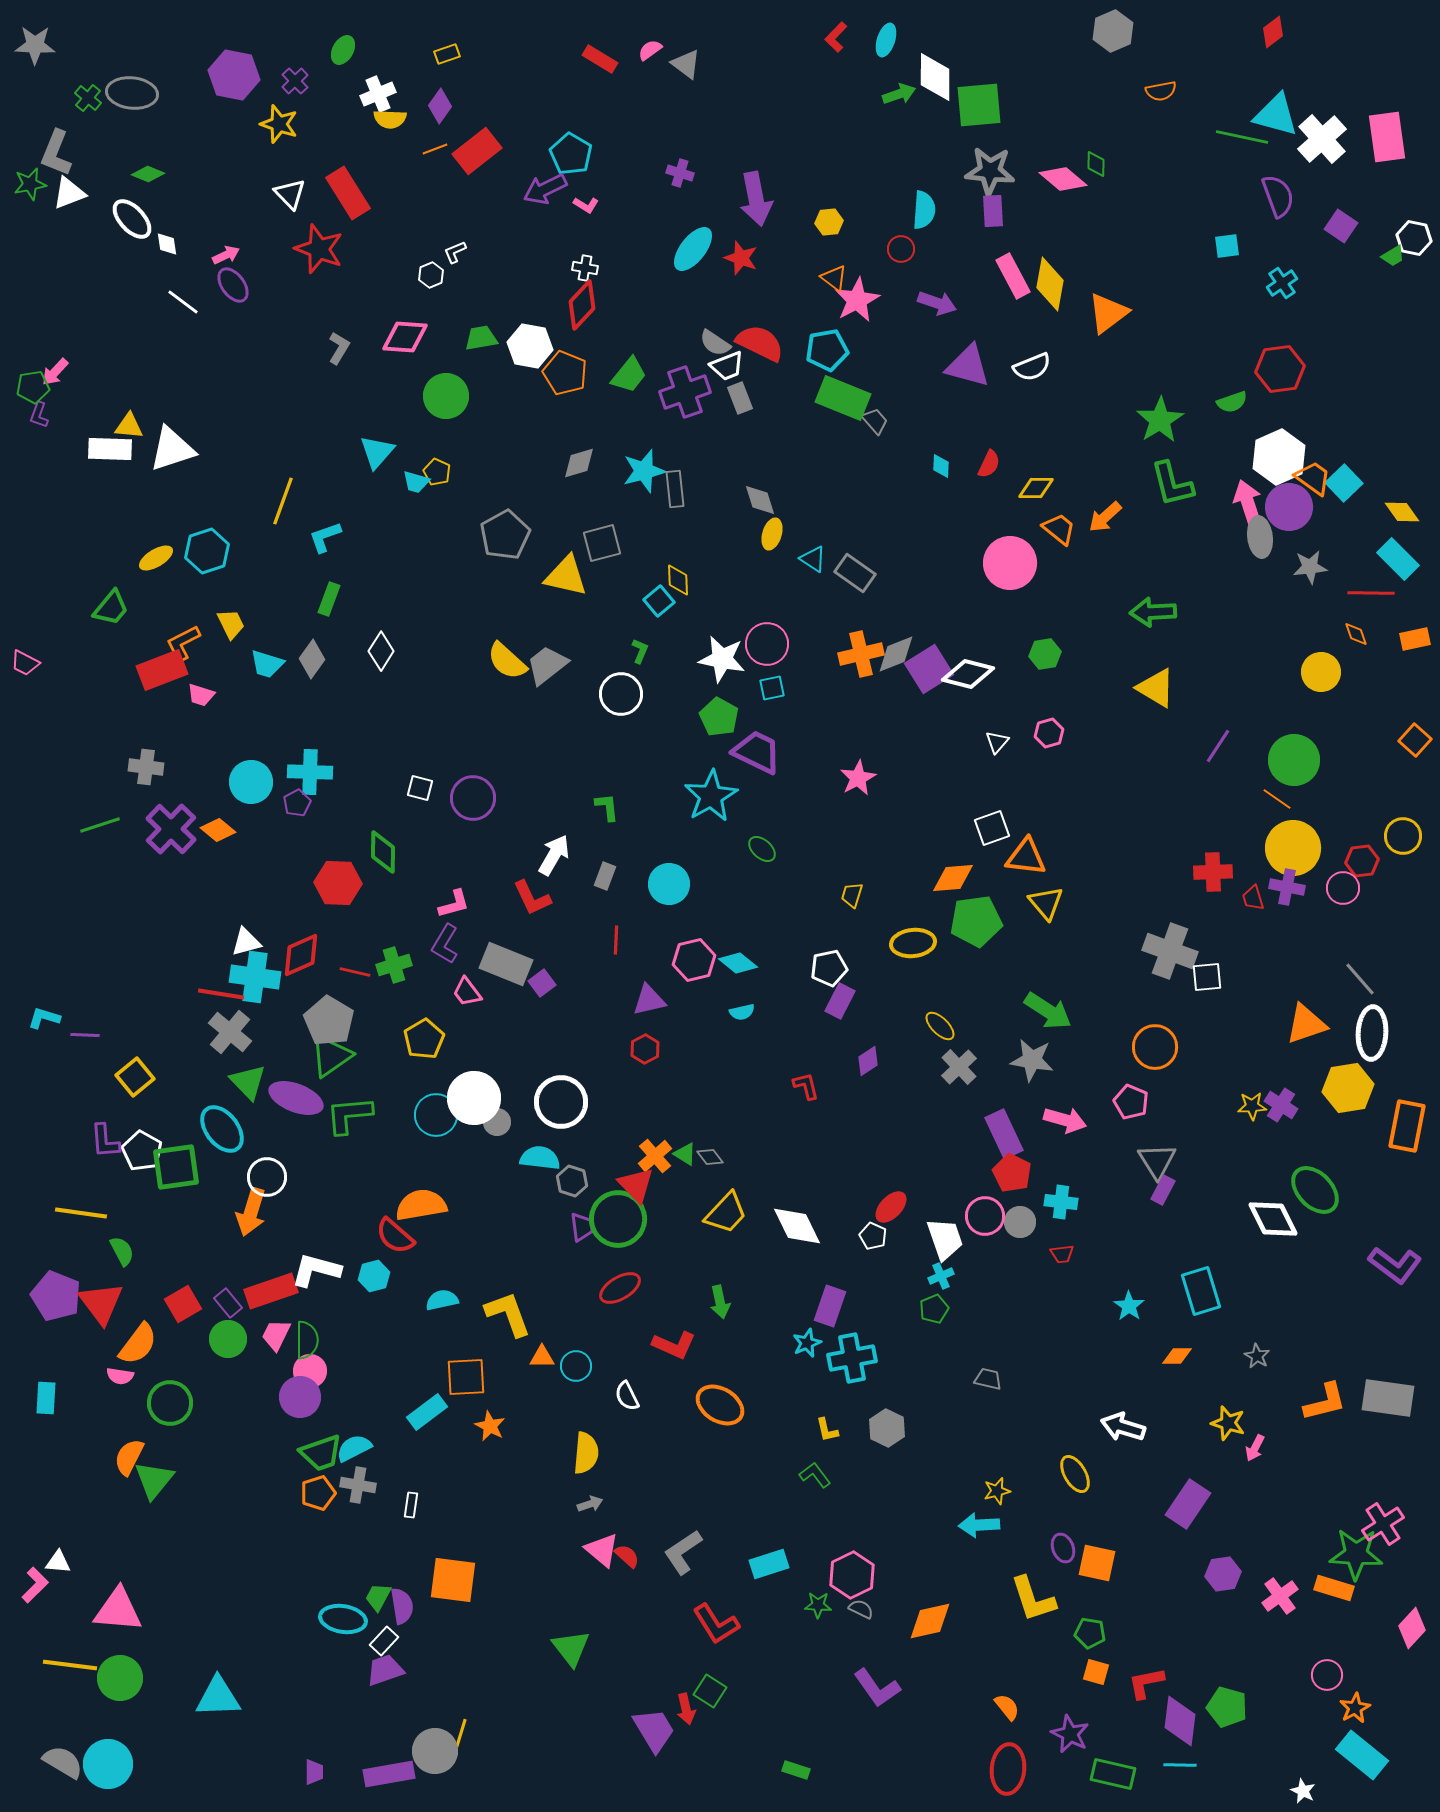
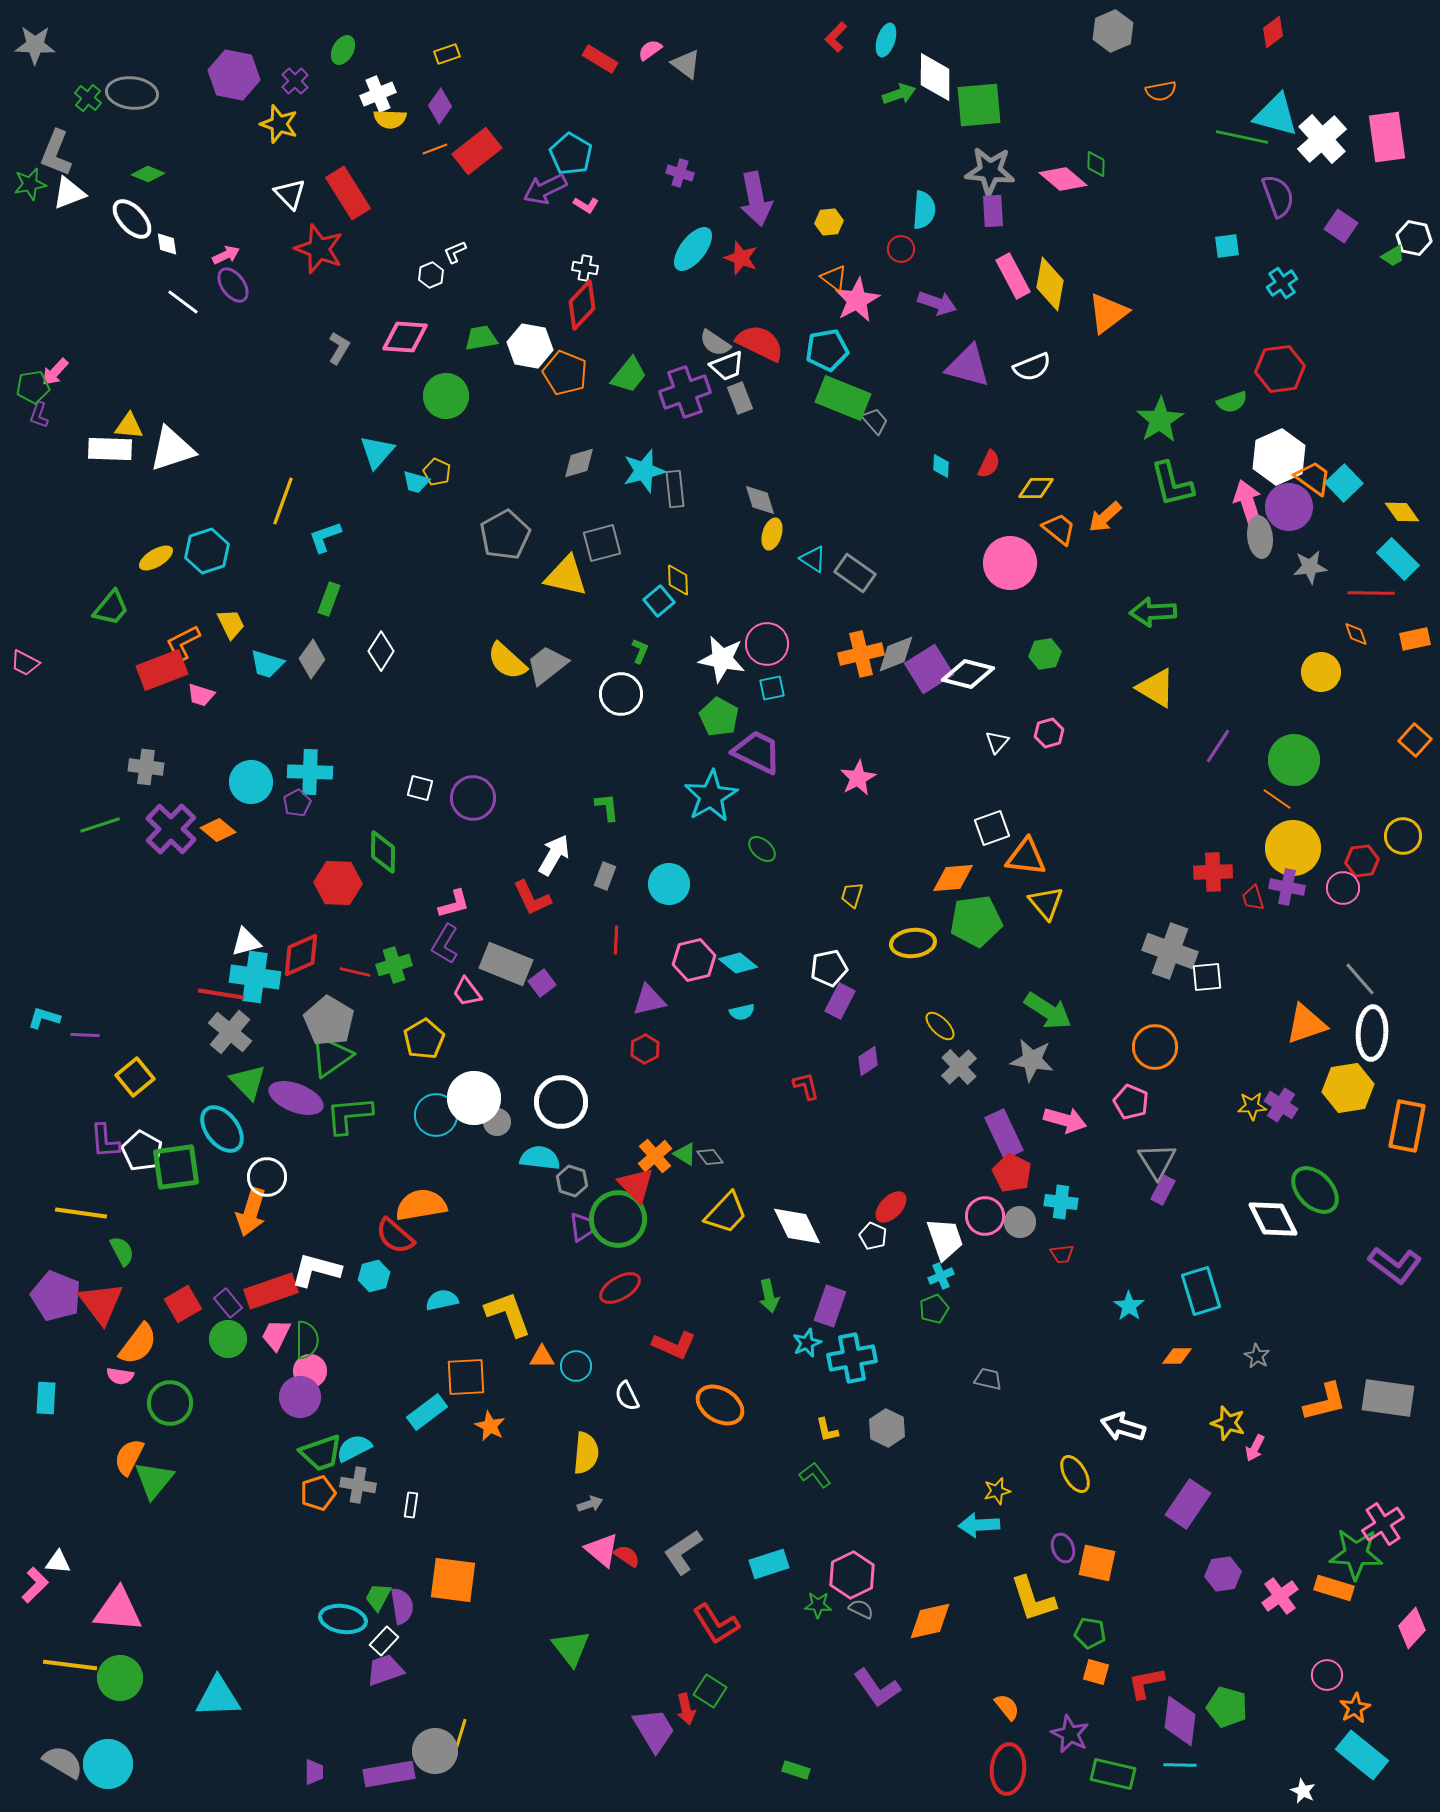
green arrow at (720, 1302): moved 49 px right, 6 px up
red semicircle at (627, 1556): rotated 8 degrees counterclockwise
